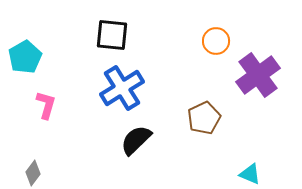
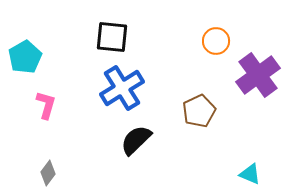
black square: moved 2 px down
brown pentagon: moved 5 px left, 7 px up
gray diamond: moved 15 px right
